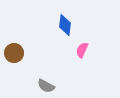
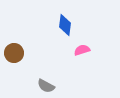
pink semicircle: rotated 49 degrees clockwise
